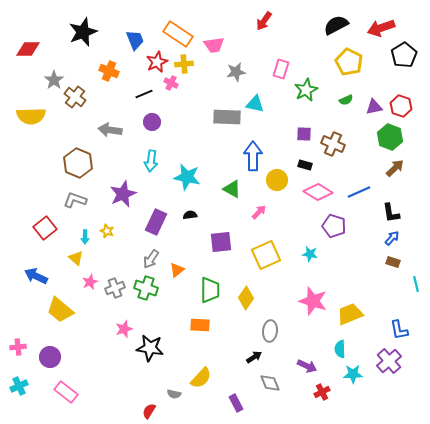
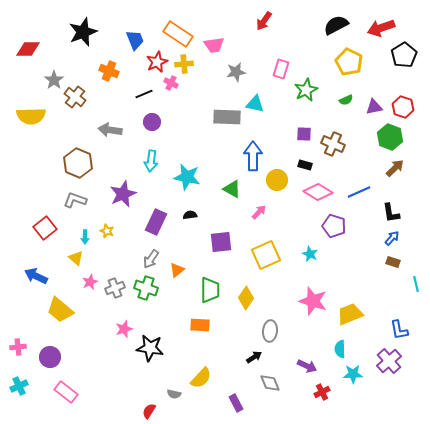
red hexagon at (401, 106): moved 2 px right, 1 px down
cyan star at (310, 254): rotated 14 degrees clockwise
